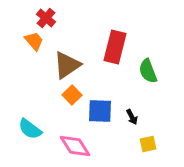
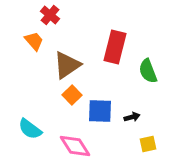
red cross: moved 4 px right, 3 px up
black arrow: rotated 77 degrees counterclockwise
